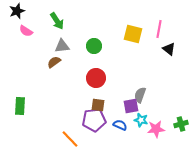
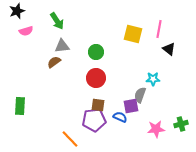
pink semicircle: rotated 48 degrees counterclockwise
green circle: moved 2 px right, 6 px down
cyan star: moved 12 px right, 41 px up; rotated 16 degrees counterclockwise
blue semicircle: moved 8 px up
